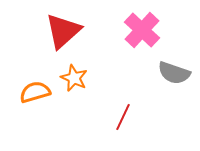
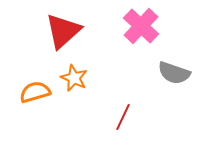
pink cross: moved 1 px left, 4 px up
